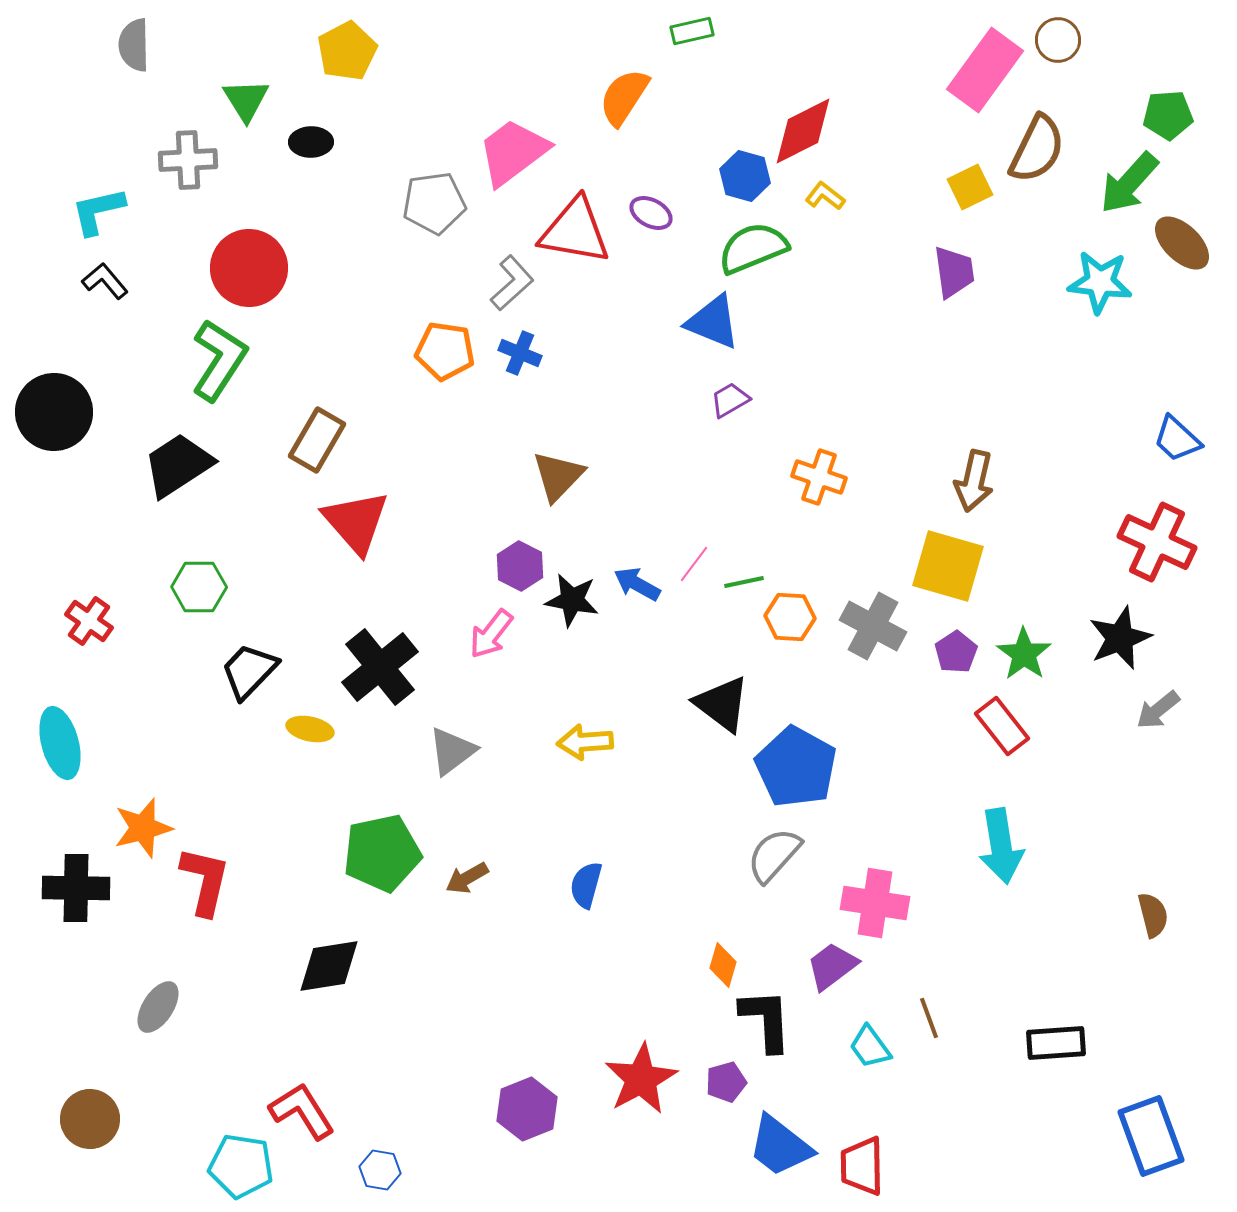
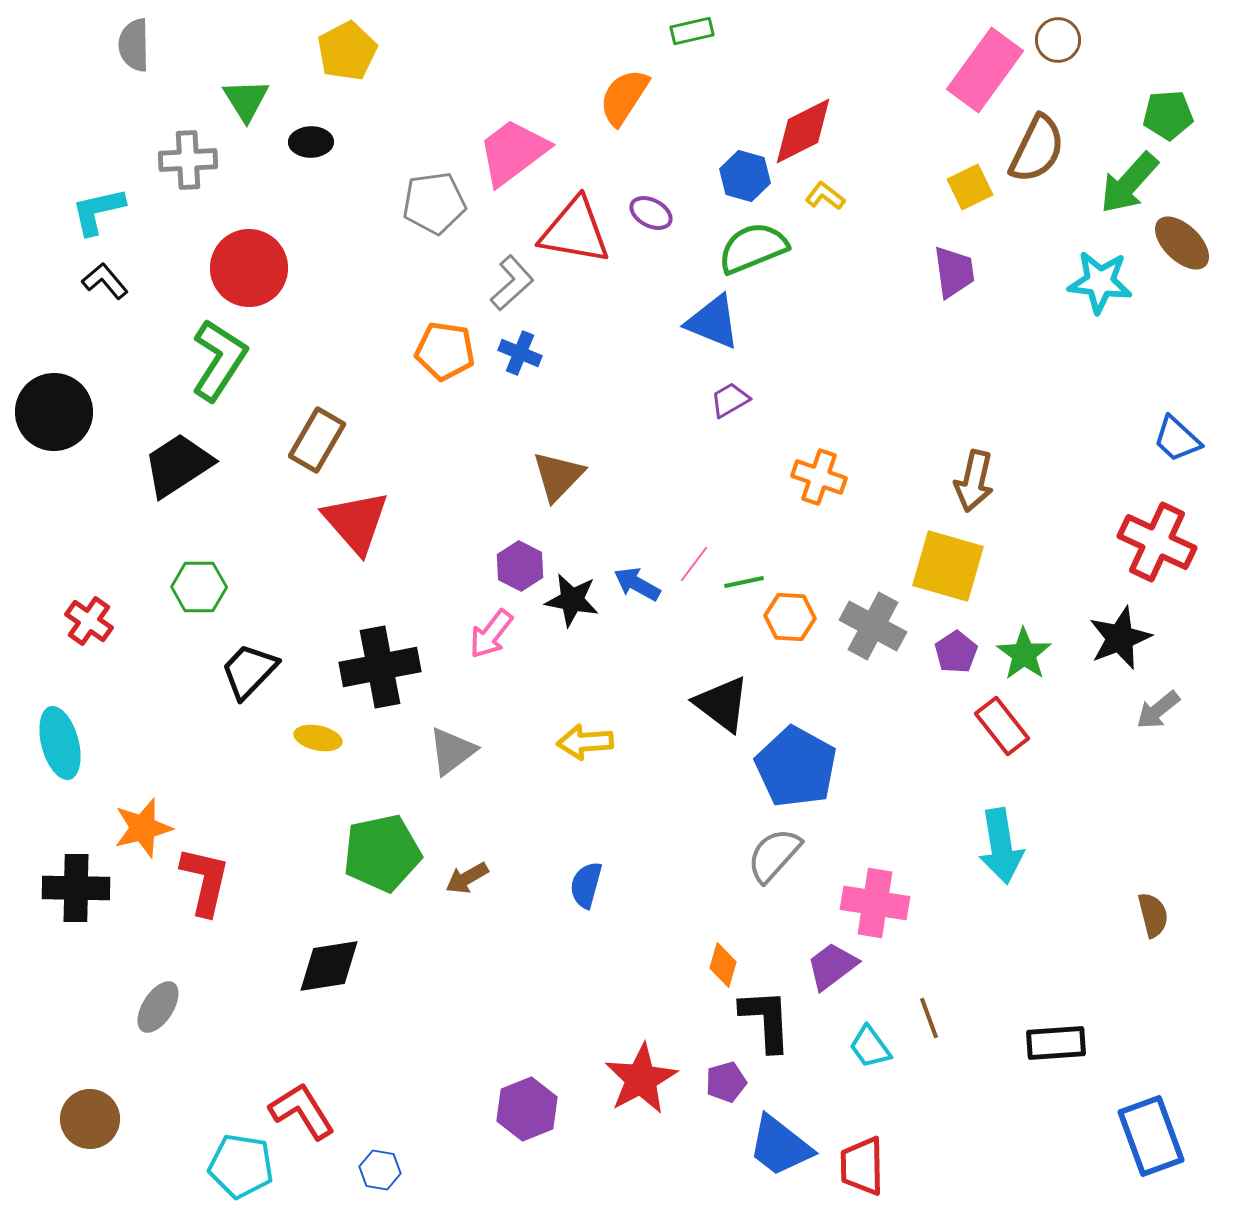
black cross at (380, 667): rotated 28 degrees clockwise
yellow ellipse at (310, 729): moved 8 px right, 9 px down
